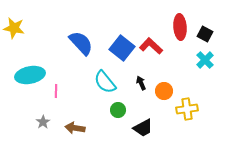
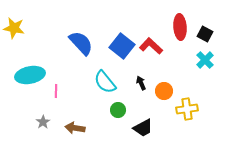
blue square: moved 2 px up
